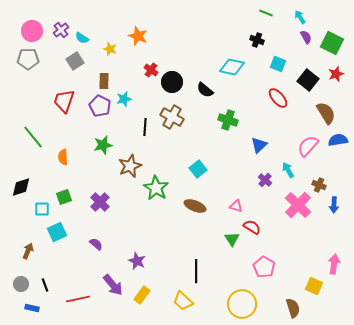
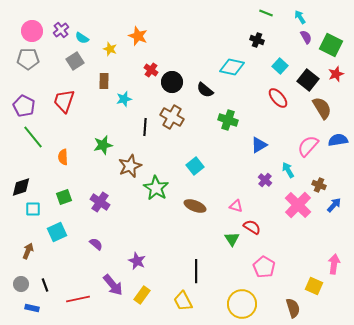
green square at (332, 43): moved 1 px left, 2 px down
cyan square at (278, 64): moved 2 px right, 2 px down; rotated 21 degrees clockwise
purple pentagon at (100, 106): moved 76 px left
brown semicircle at (326, 113): moved 4 px left, 5 px up
blue triangle at (259, 145): rotated 12 degrees clockwise
cyan square at (198, 169): moved 3 px left, 3 px up
purple cross at (100, 202): rotated 12 degrees counterclockwise
blue arrow at (334, 205): rotated 140 degrees counterclockwise
cyan square at (42, 209): moved 9 px left
yellow trapezoid at (183, 301): rotated 20 degrees clockwise
